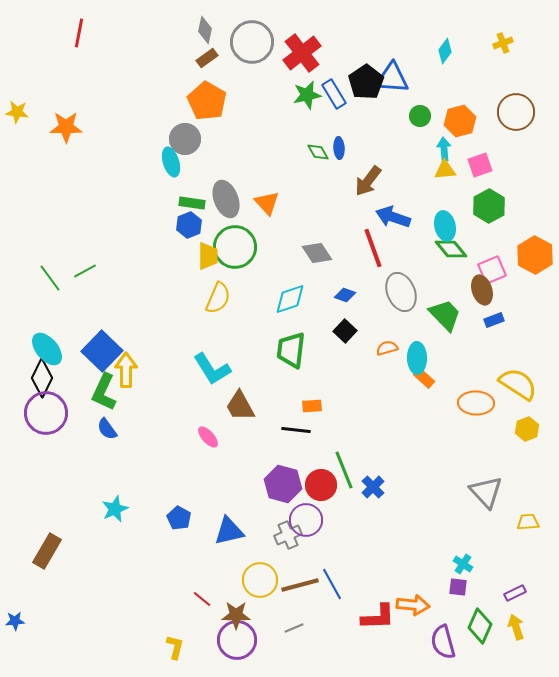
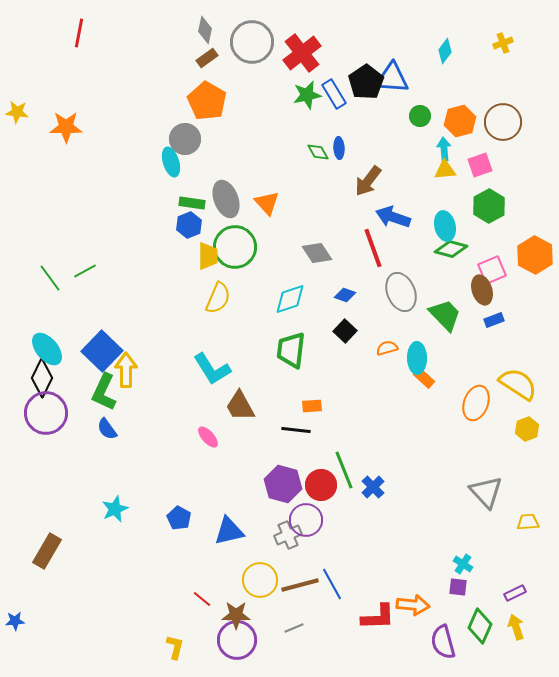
brown circle at (516, 112): moved 13 px left, 10 px down
green diamond at (451, 249): rotated 36 degrees counterclockwise
orange ellipse at (476, 403): rotated 72 degrees counterclockwise
